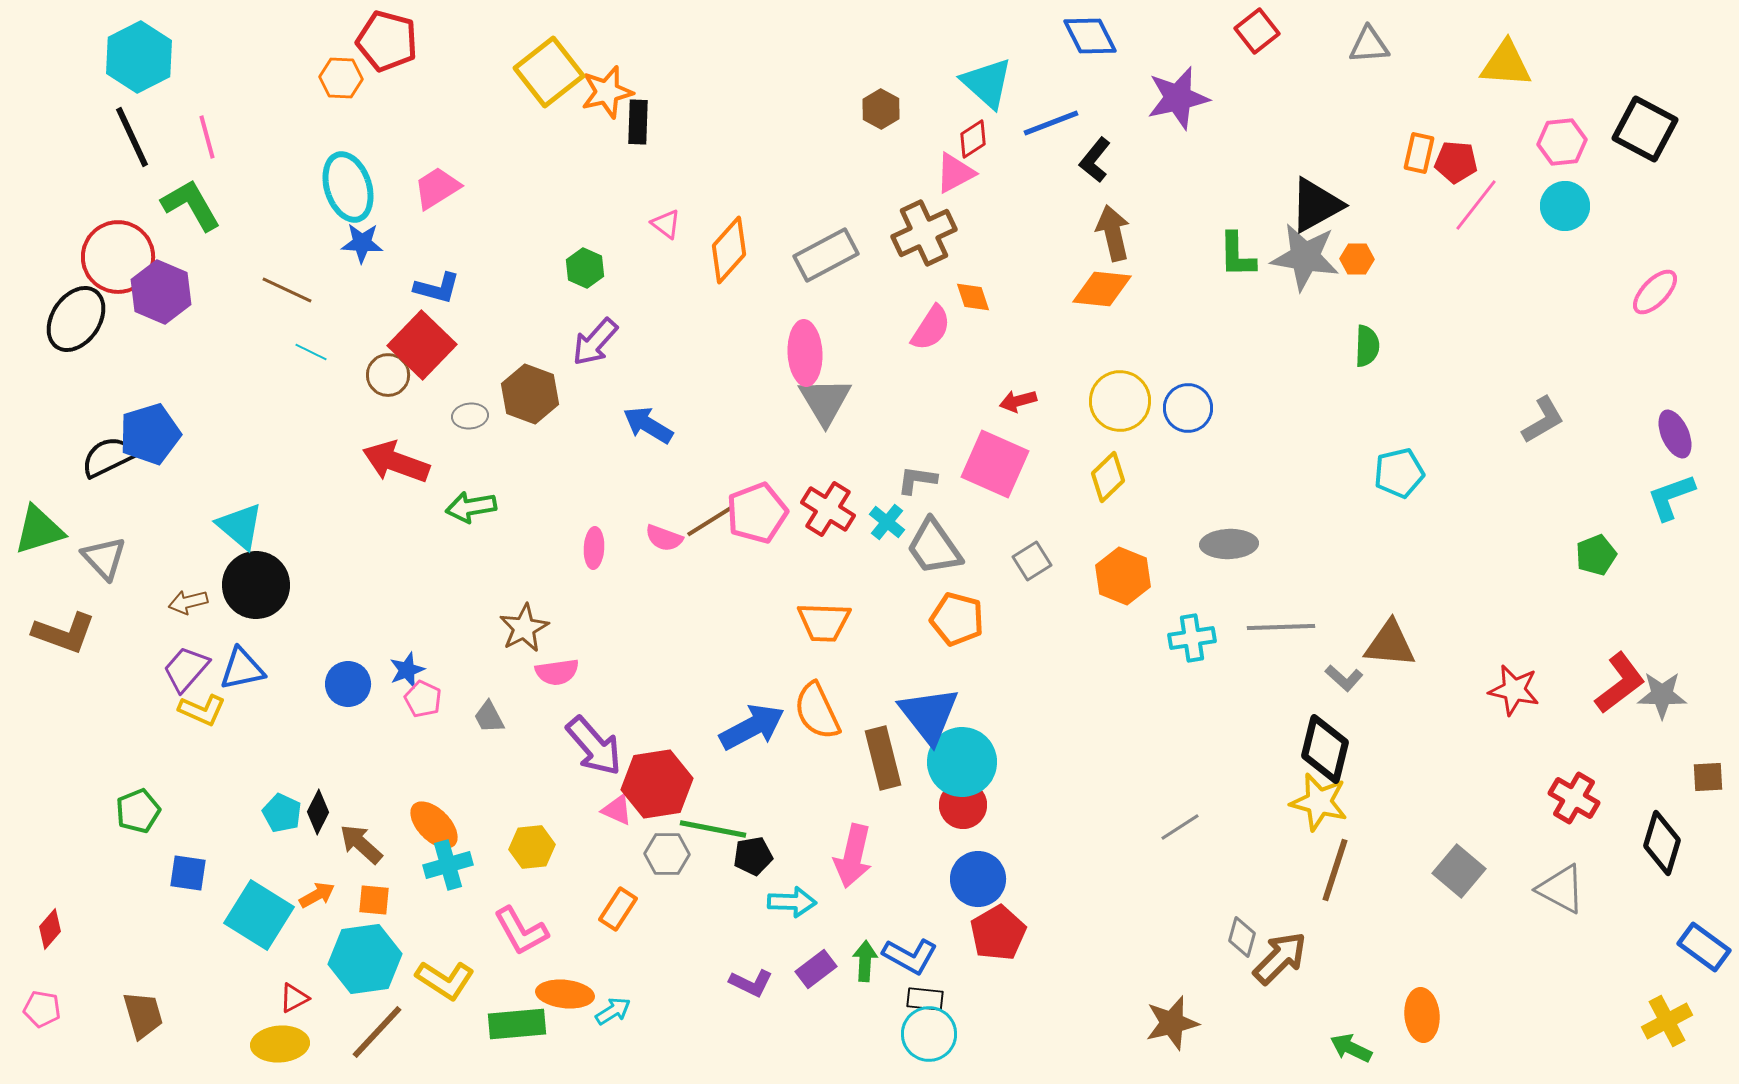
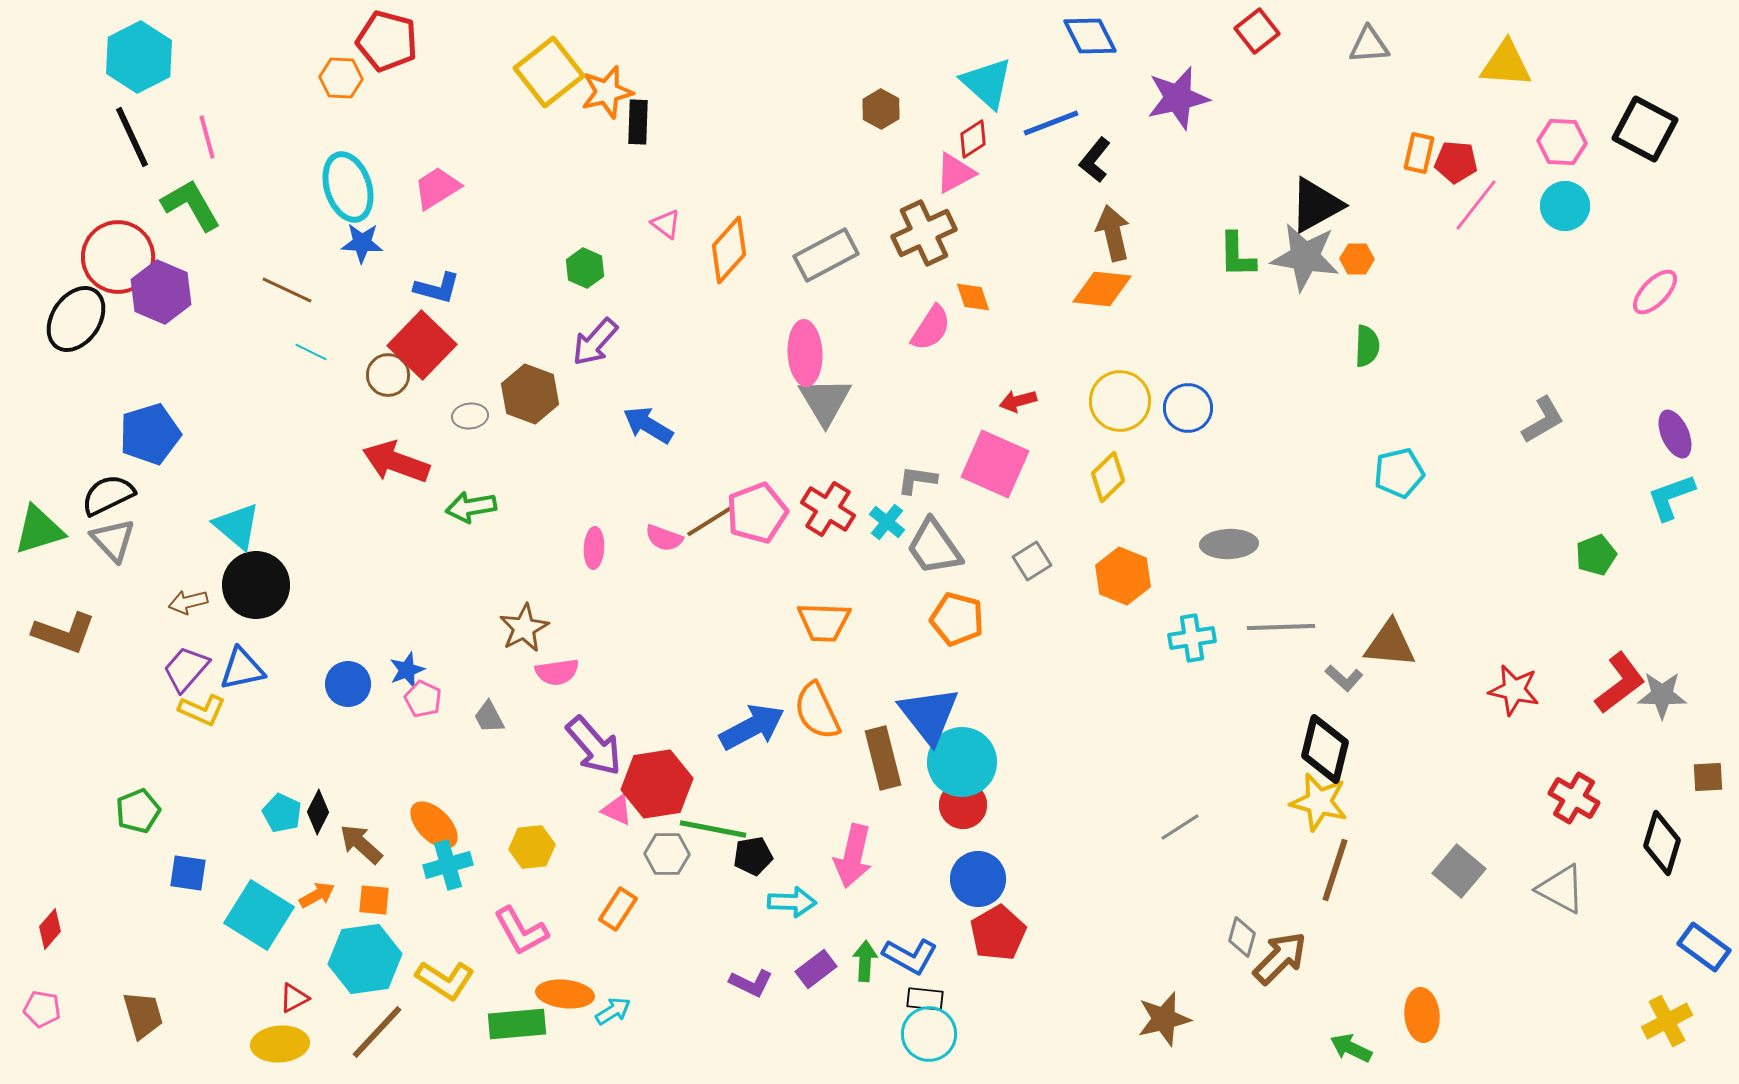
pink hexagon at (1562, 142): rotated 9 degrees clockwise
black semicircle at (108, 457): moved 38 px down
cyan triangle at (240, 526): moved 3 px left
gray triangle at (104, 558): moved 9 px right, 18 px up
brown star at (1172, 1023): moved 8 px left, 4 px up
